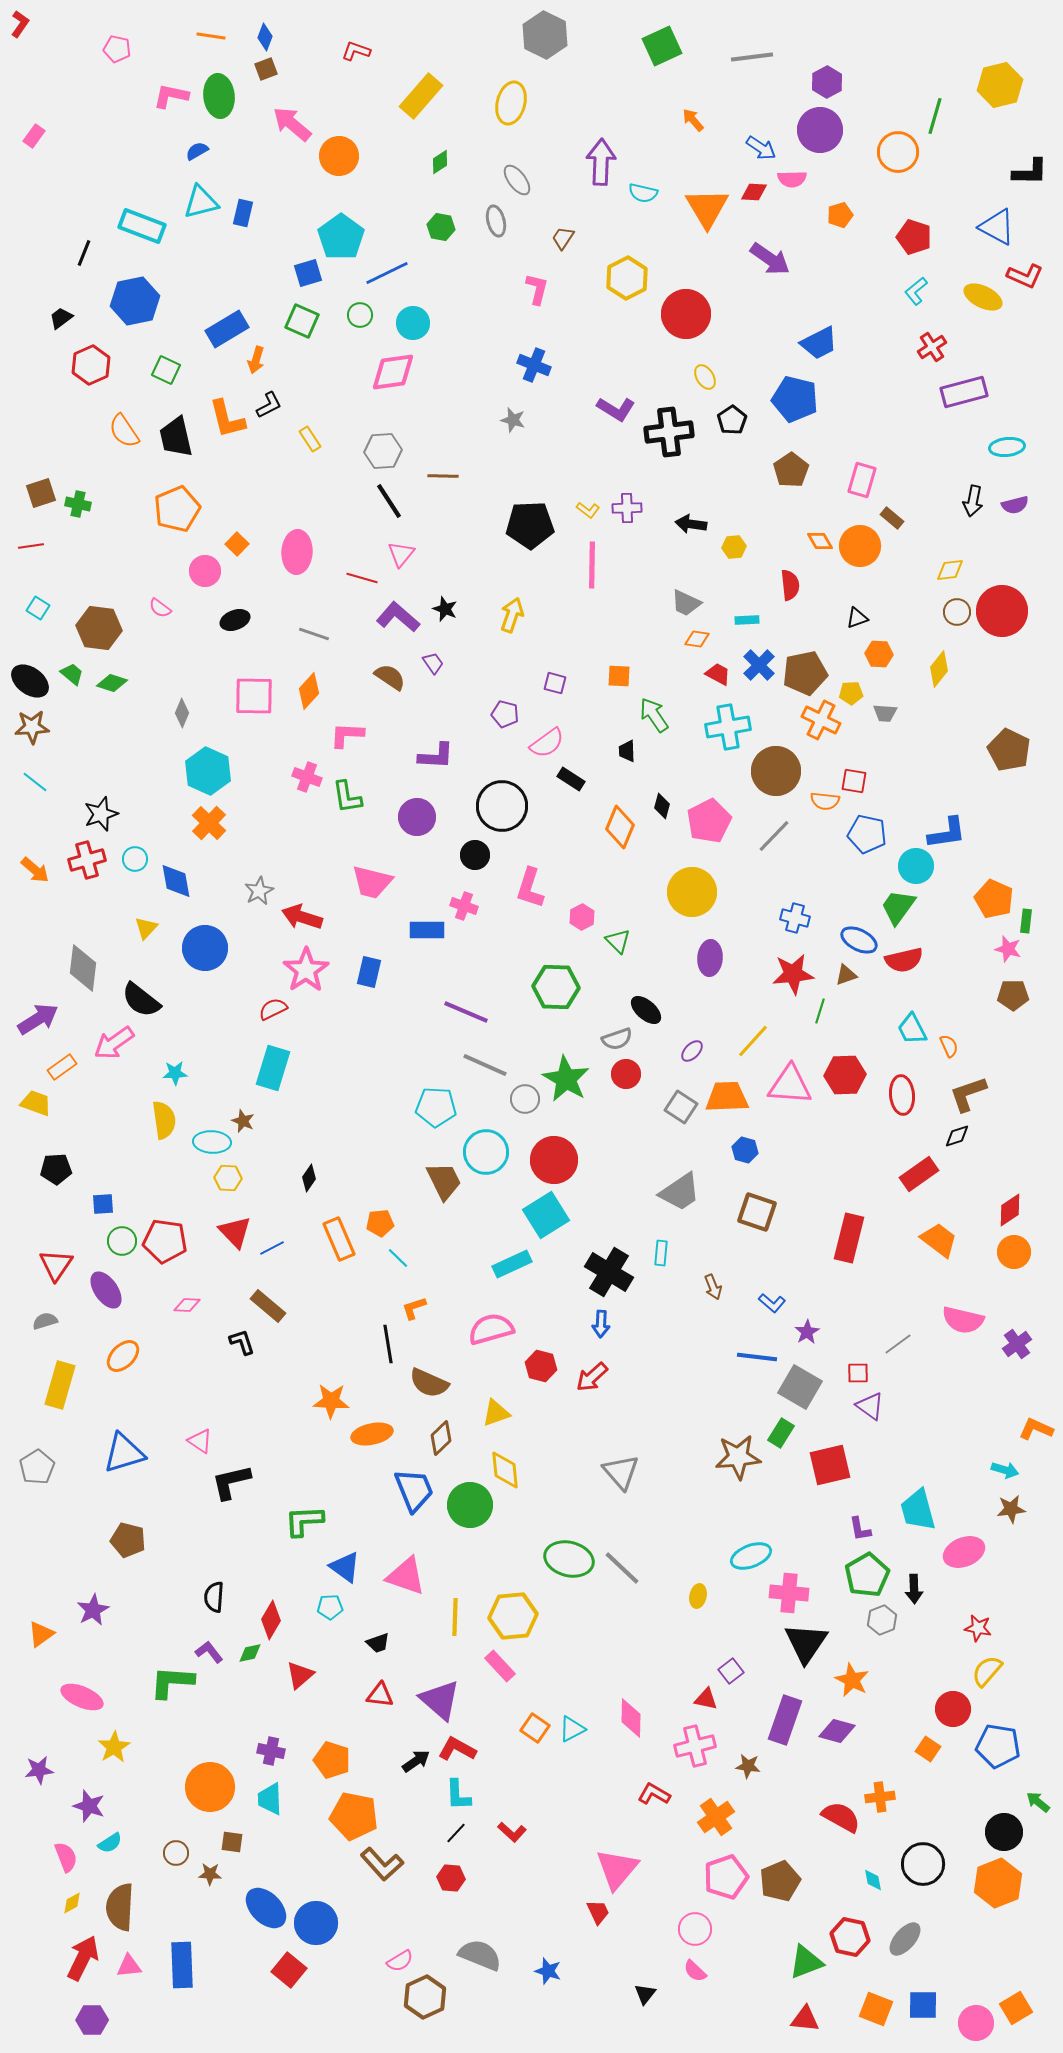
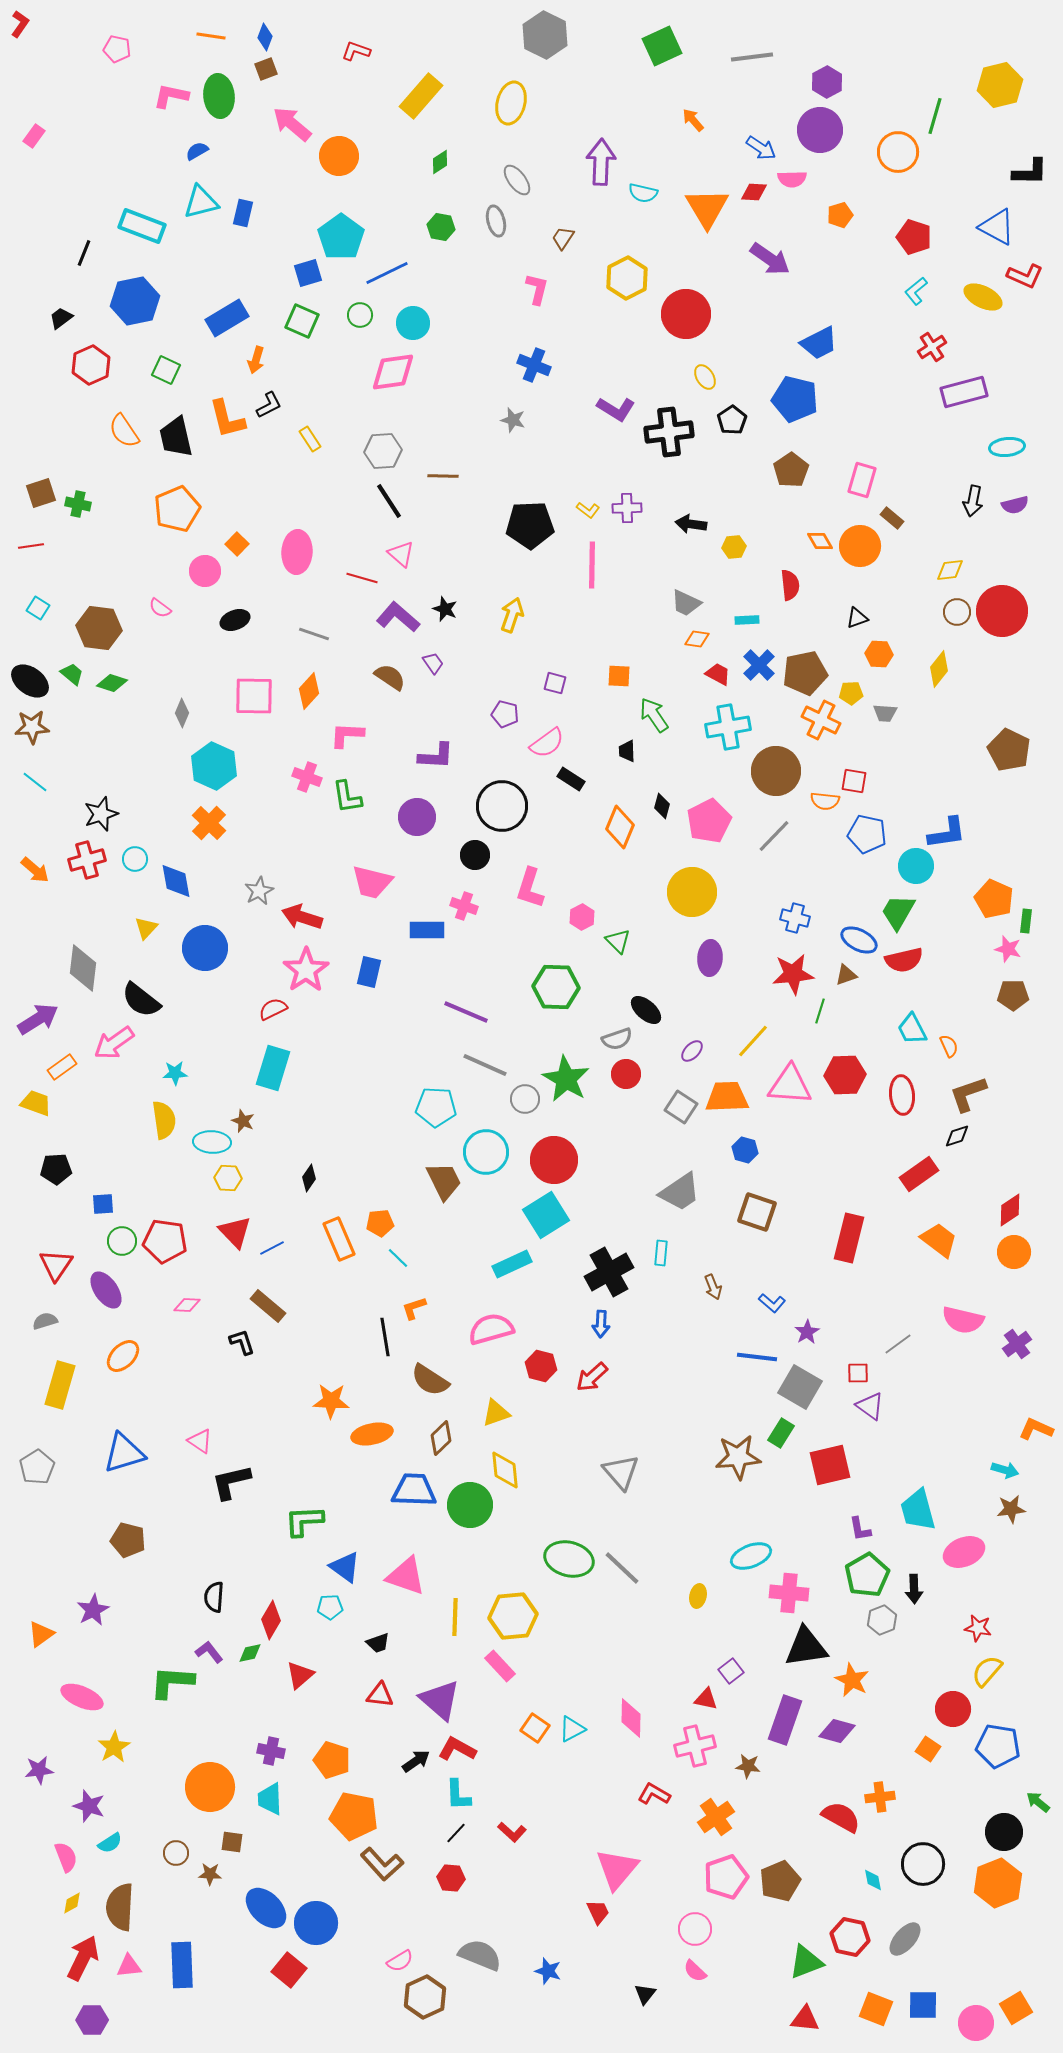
blue rectangle at (227, 329): moved 11 px up
pink triangle at (401, 554): rotated 28 degrees counterclockwise
cyan hexagon at (208, 771): moved 6 px right, 5 px up
green trapezoid at (898, 907): moved 5 px down; rotated 6 degrees counterclockwise
black cross at (609, 1272): rotated 30 degrees clockwise
black line at (388, 1344): moved 3 px left, 7 px up
brown semicircle at (429, 1383): moved 1 px right, 3 px up; rotated 9 degrees clockwise
blue trapezoid at (414, 1490): rotated 66 degrees counterclockwise
black triangle at (806, 1643): moved 4 px down; rotated 48 degrees clockwise
